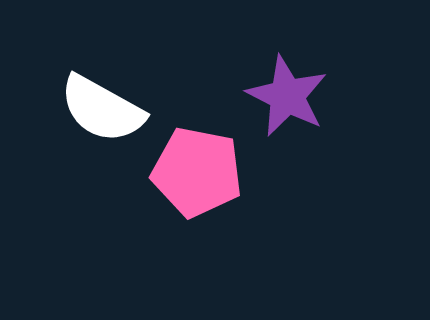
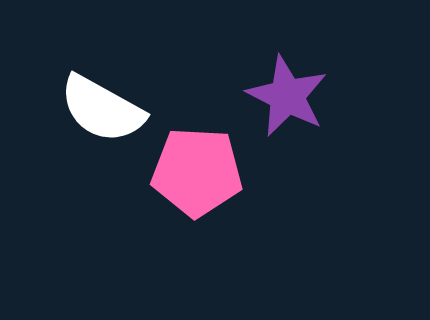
pink pentagon: rotated 8 degrees counterclockwise
